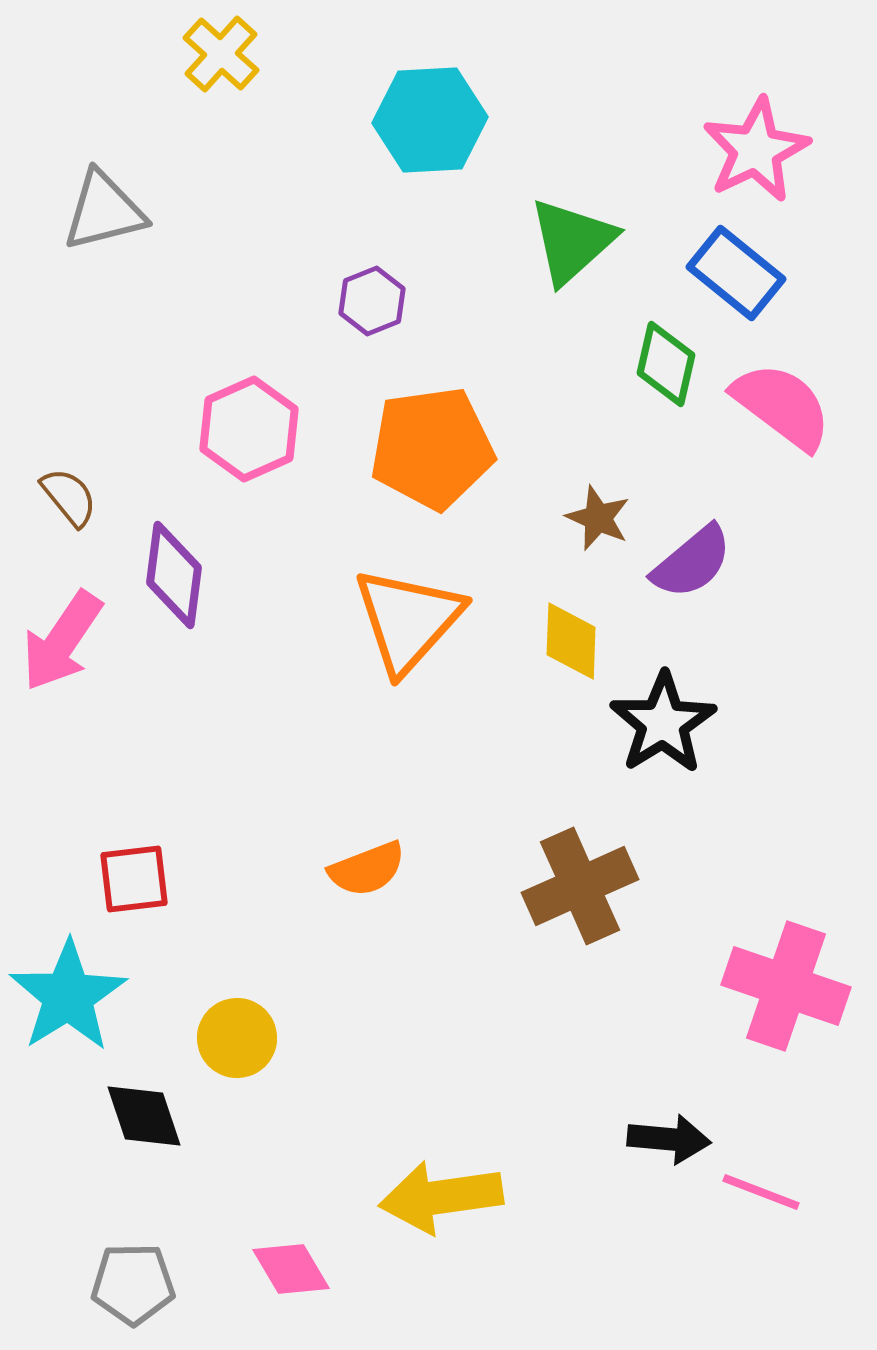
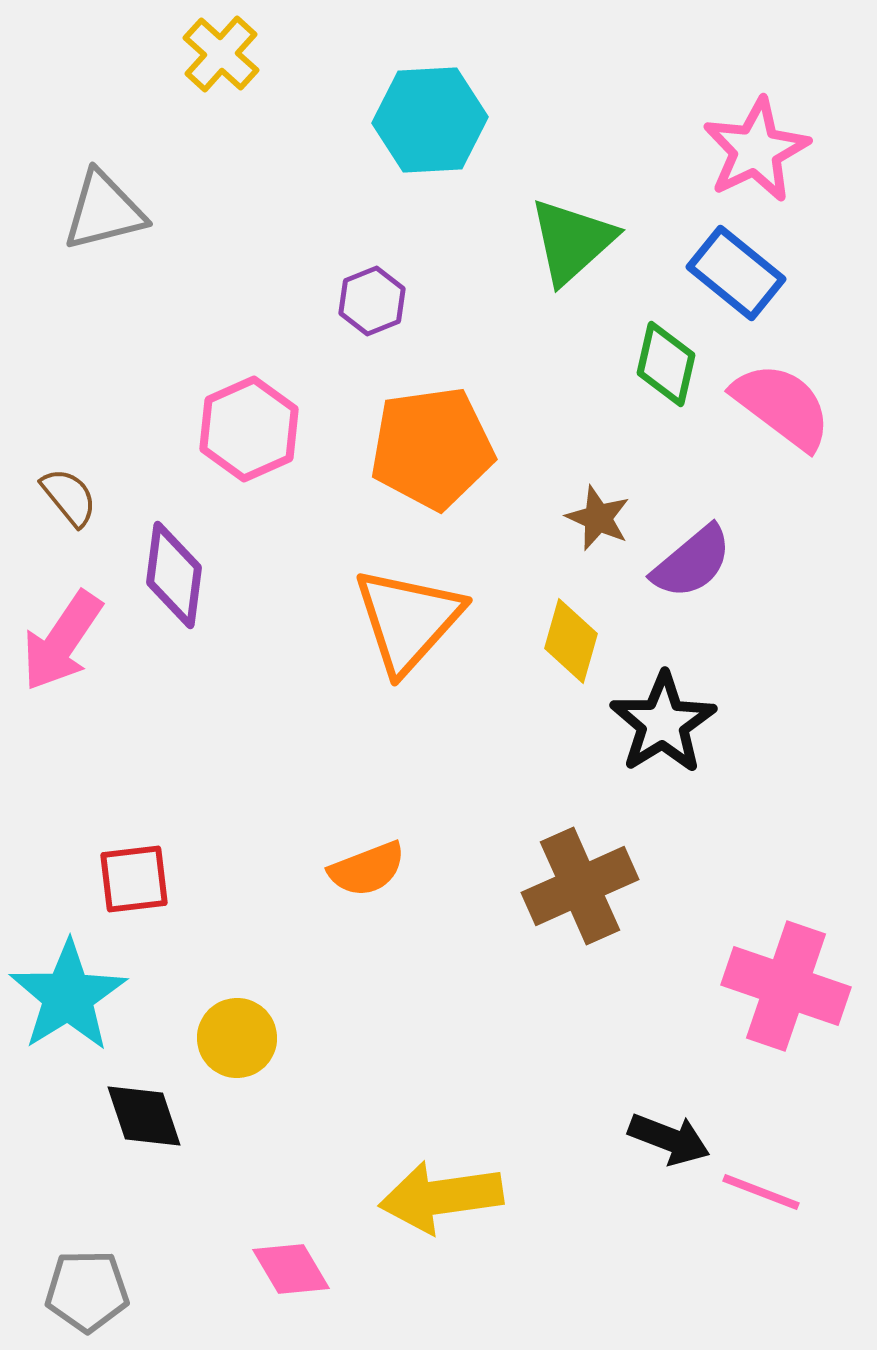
yellow diamond: rotated 14 degrees clockwise
black arrow: rotated 16 degrees clockwise
gray pentagon: moved 46 px left, 7 px down
